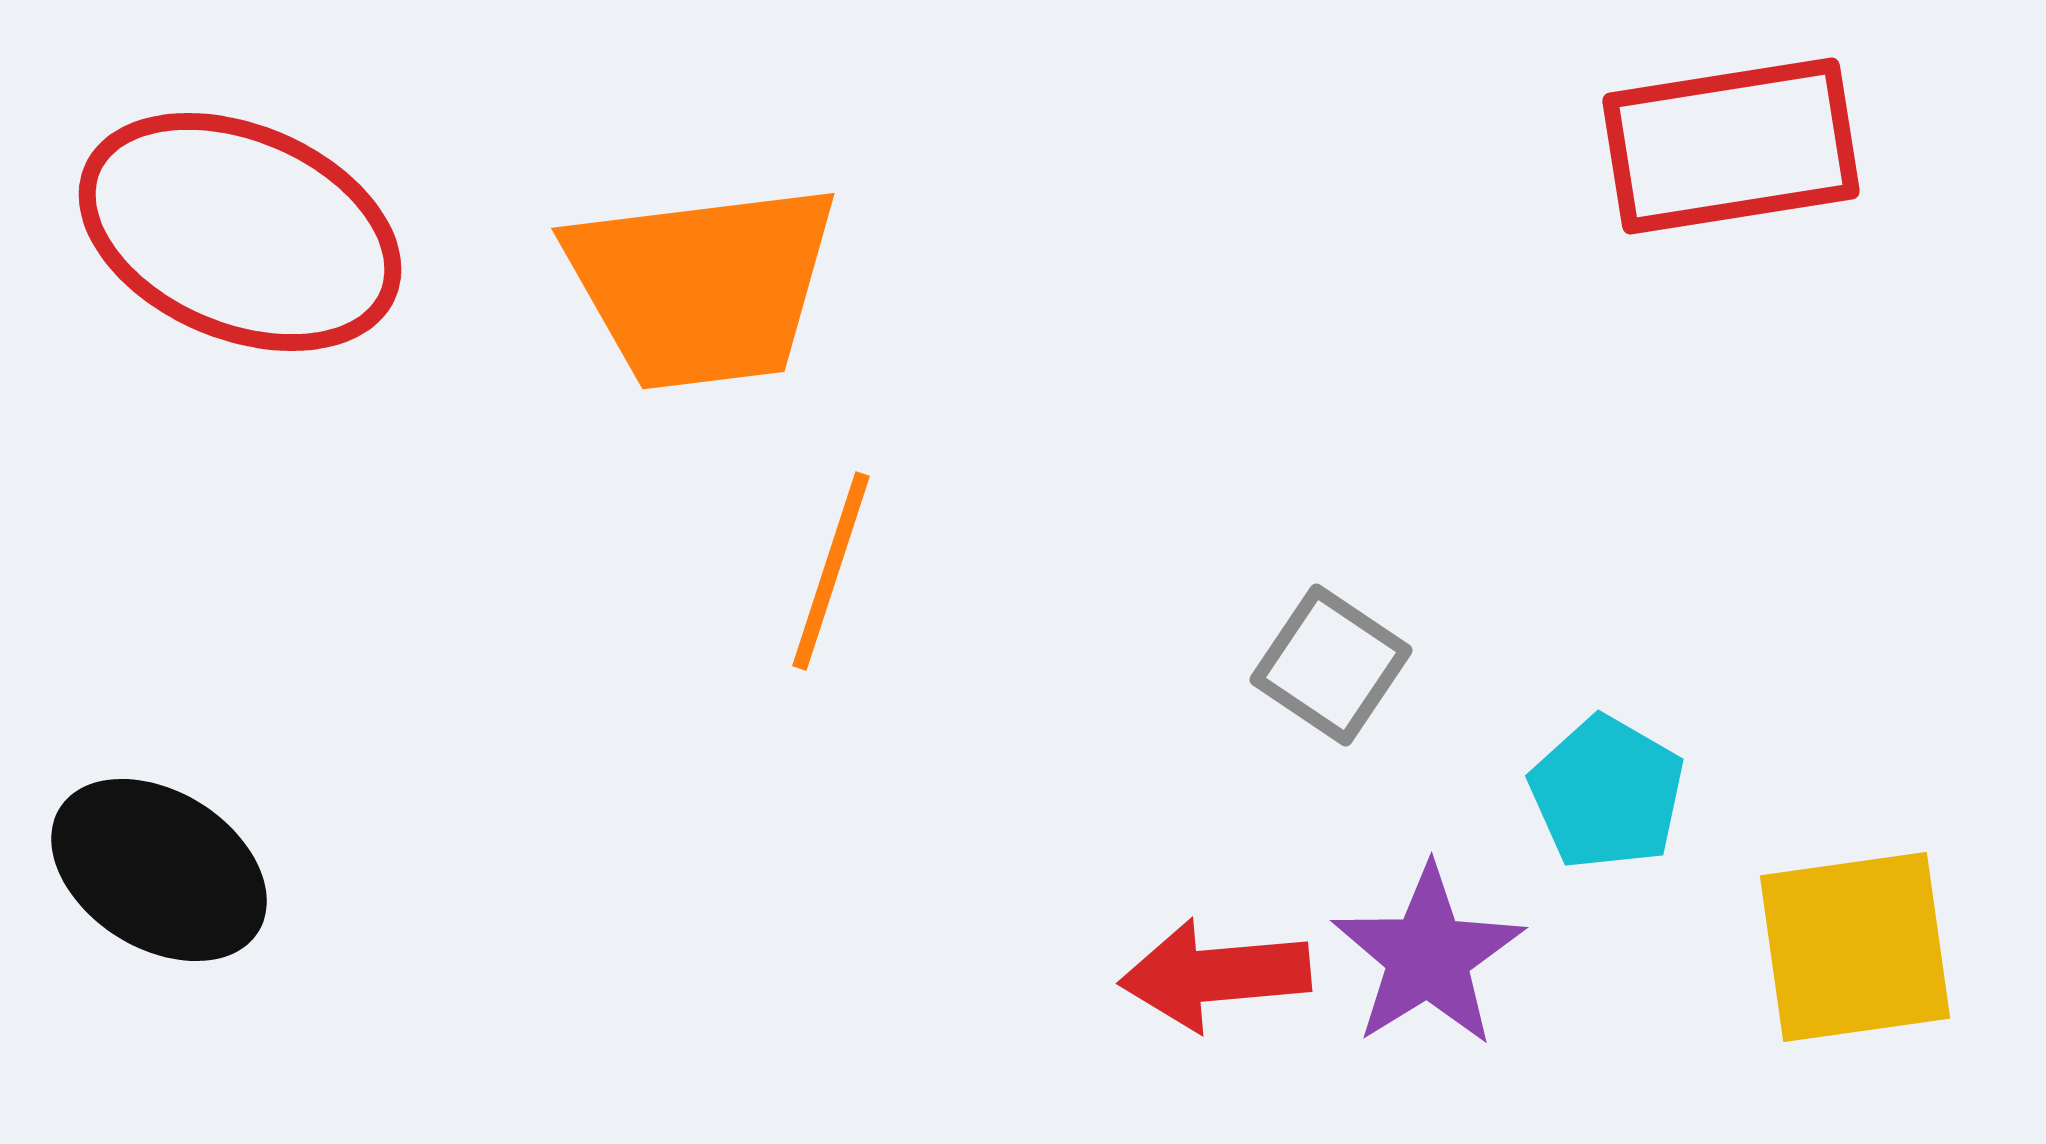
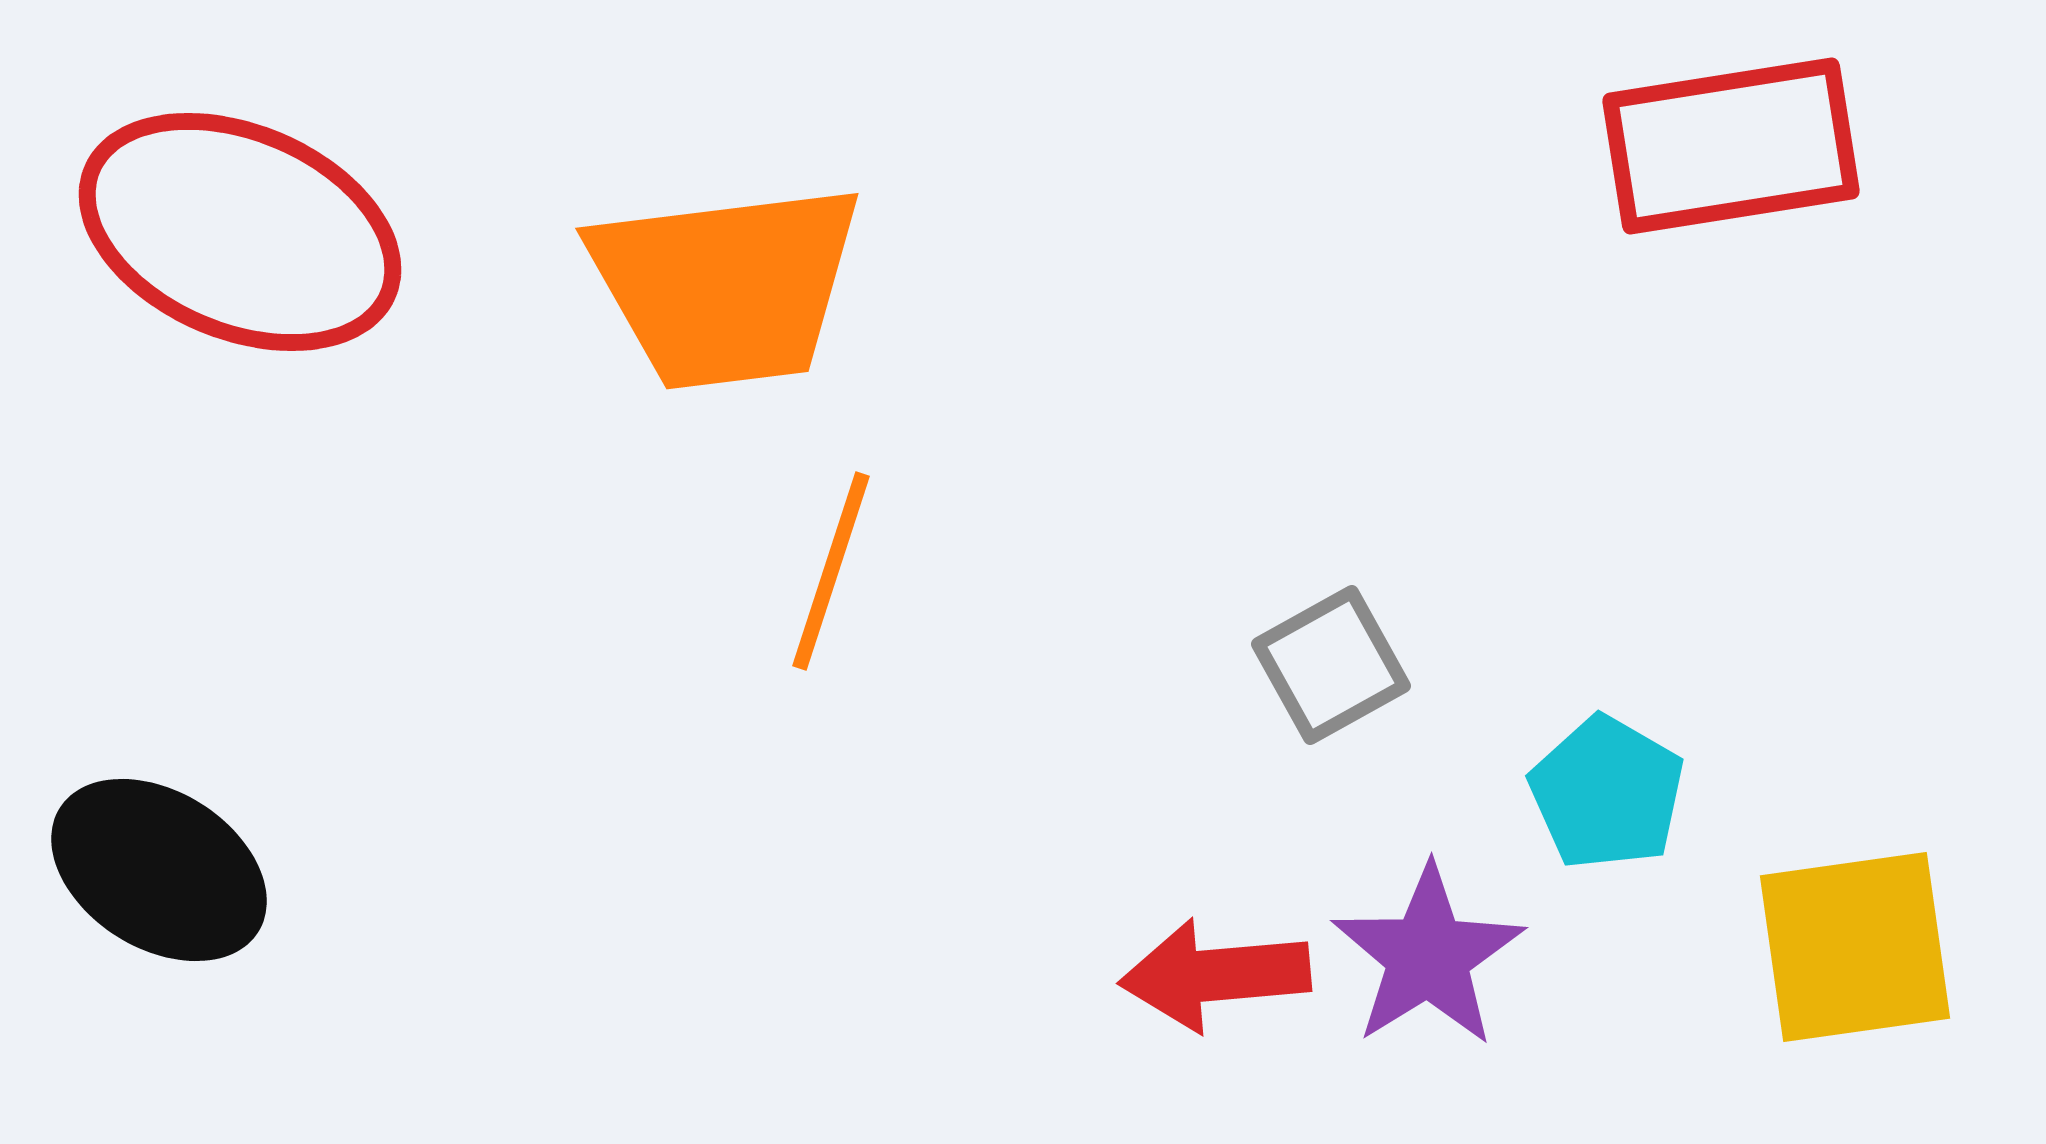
orange trapezoid: moved 24 px right
gray square: rotated 27 degrees clockwise
